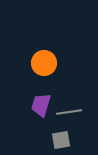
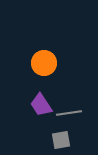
purple trapezoid: rotated 50 degrees counterclockwise
gray line: moved 1 px down
